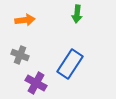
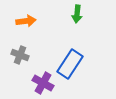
orange arrow: moved 1 px right, 1 px down
purple cross: moved 7 px right
